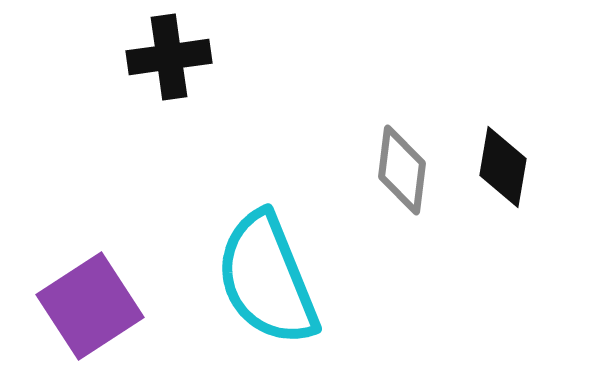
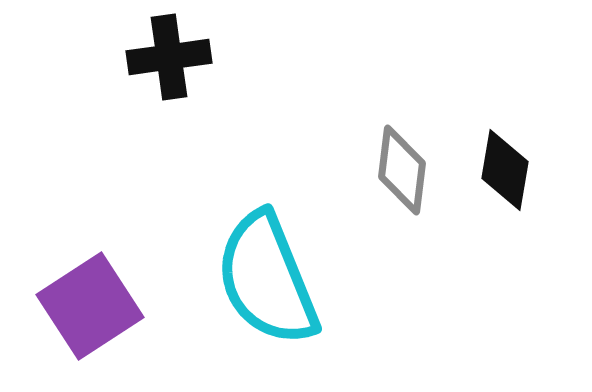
black diamond: moved 2 px right, 3 px down
